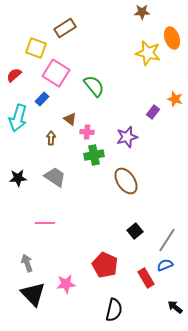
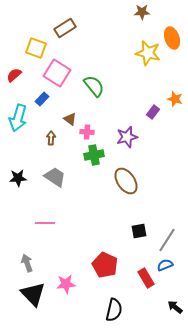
pink square: moved 1 px right
black square: moved 4 px right; rotated 28 degrees clockwise
